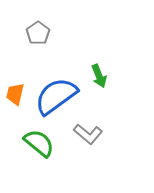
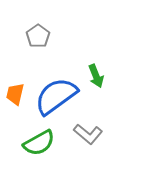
gray pentagon: moved 3 px down
green arrow: moved 3 px left
green semicircle: rotated 112 degrees clockwise
